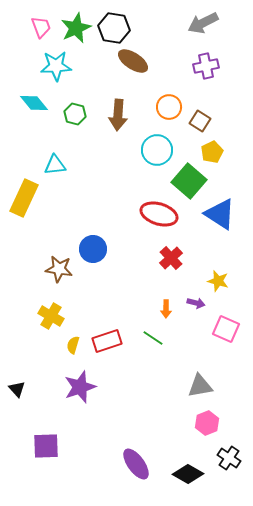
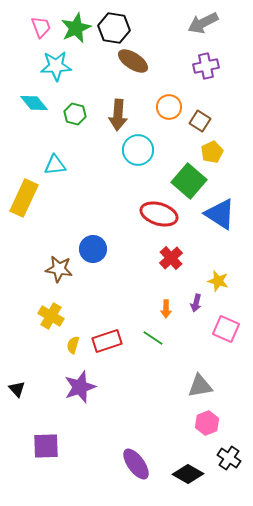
cyan circle: moved 19 px left
purple arrow: rotated 90 degrees clockwise
